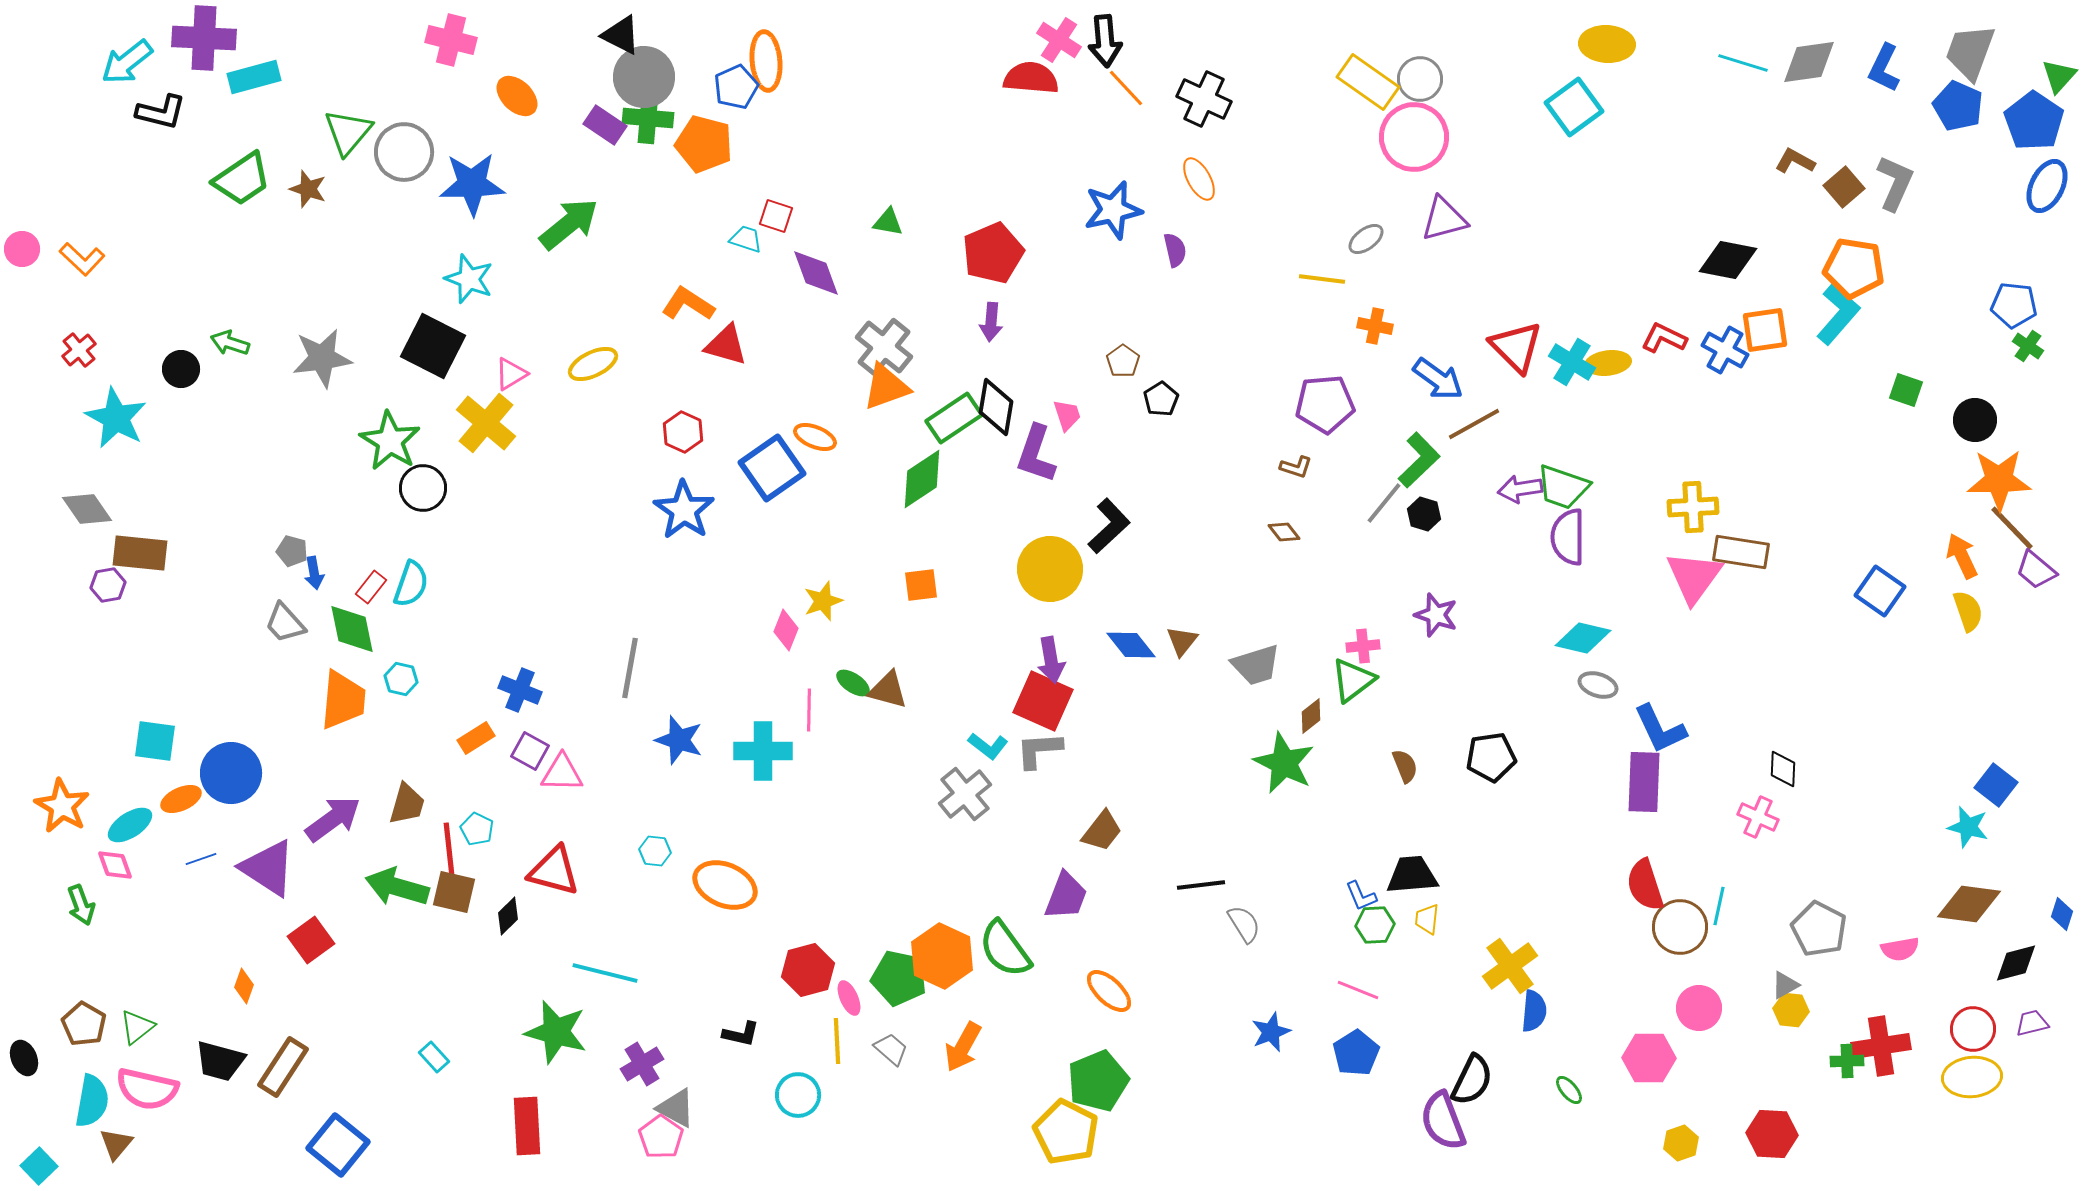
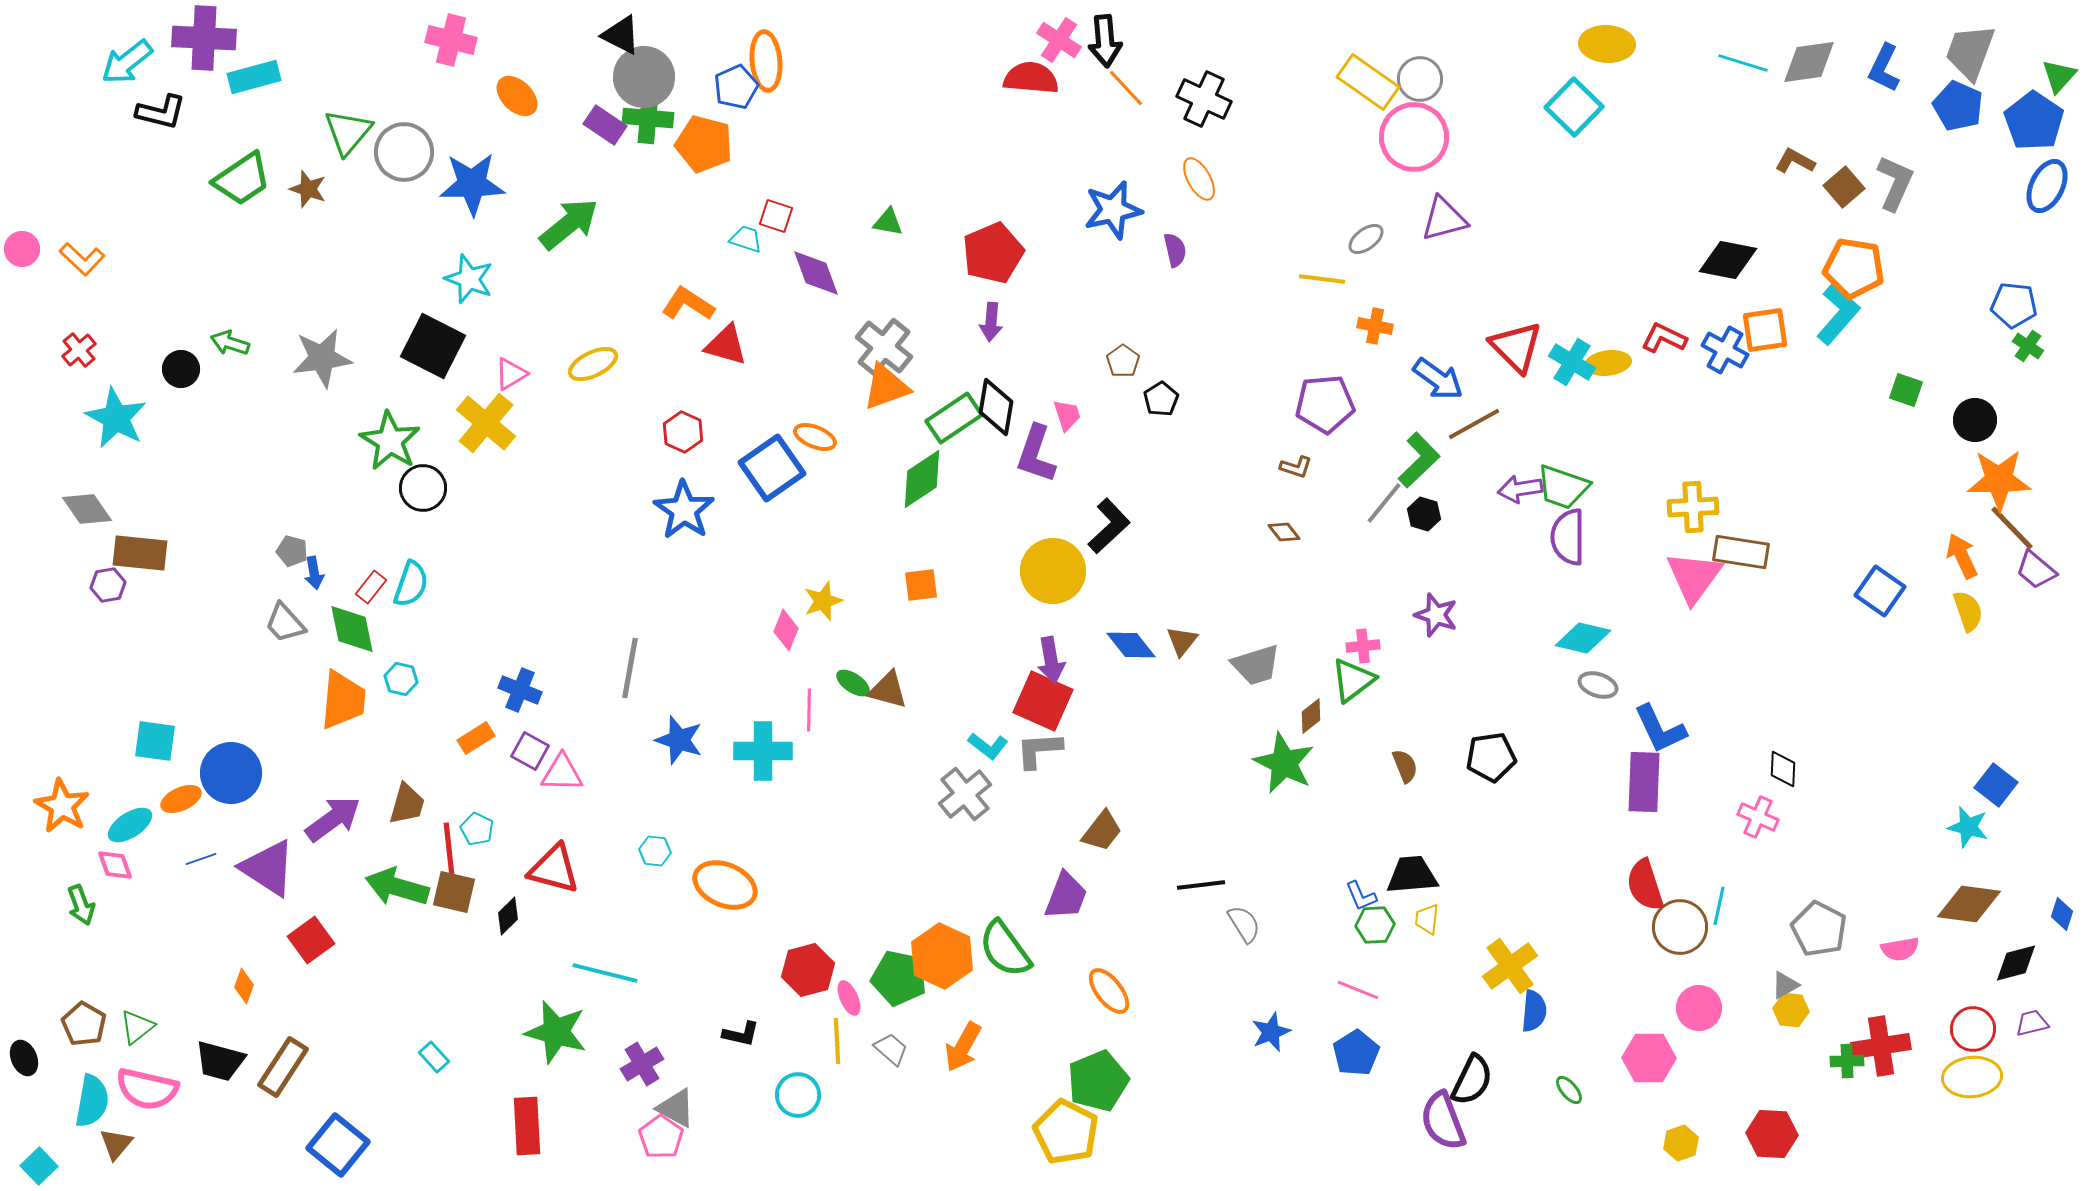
cyan square at (1574, 107): rotated 10 degrees counterclockwise
yellow circle at (1050, 569): moved 3 px right, 2 px down
red triangle at (554, 871): moved 2 px up
orange ellipse at (1109, 991): rotated 9 degrees clockwise
